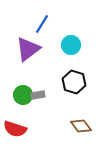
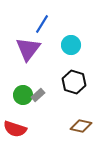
purple triangle: rotated 16 degrees counterclockwise
gray rectangle: rotated 32 degrees counterclockwise
brown diamond: rotated 40 degrees counterclockwise
